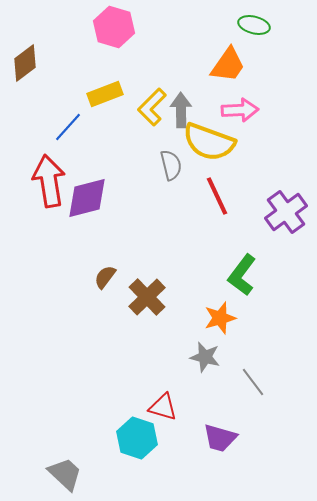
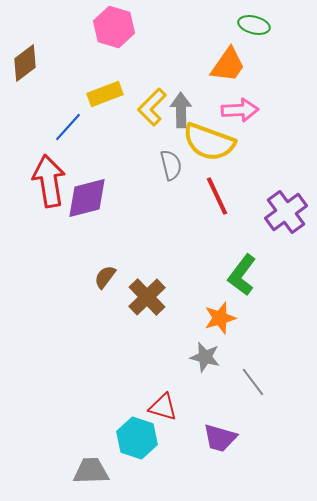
gray trapezoid: moved 26 px right, 3 px up; rotated 45 degrees counterclockwise
